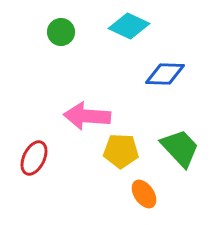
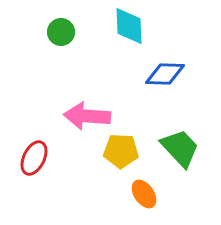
cyan diamond: rotated 63 degrees clockwise
